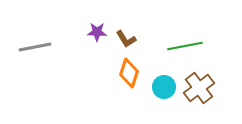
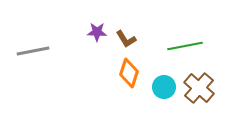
gray line: moved 2 px left, 4 px down
brown cross: rotated 12 degrees counterclockwise
